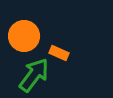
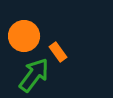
orange rectangle: moved 1 px left, 1 px up; rotated 30 degrees clockwise
